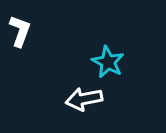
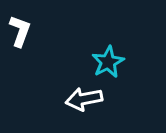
cyan star: rotated 16 degrees clockwise
